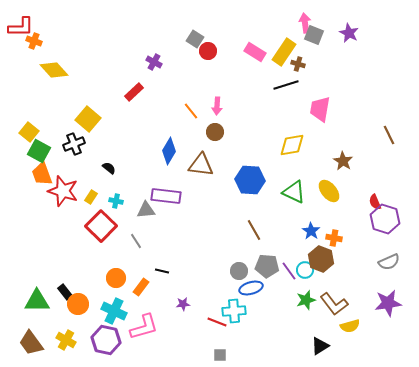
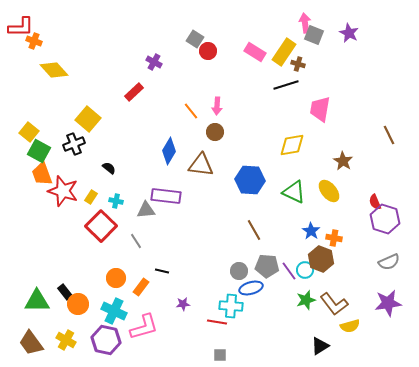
cyan cross at (234, 311): moved 3 px left, 5 px up; rotated 10 degrees clockwise
red line at (217, 322): rotated 12 degrees counterclockwise
